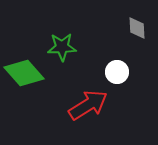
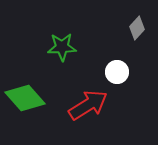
gray diamond: rotated 45 degrees clockwise
green diamond: moved 1 px right, 25 px down
